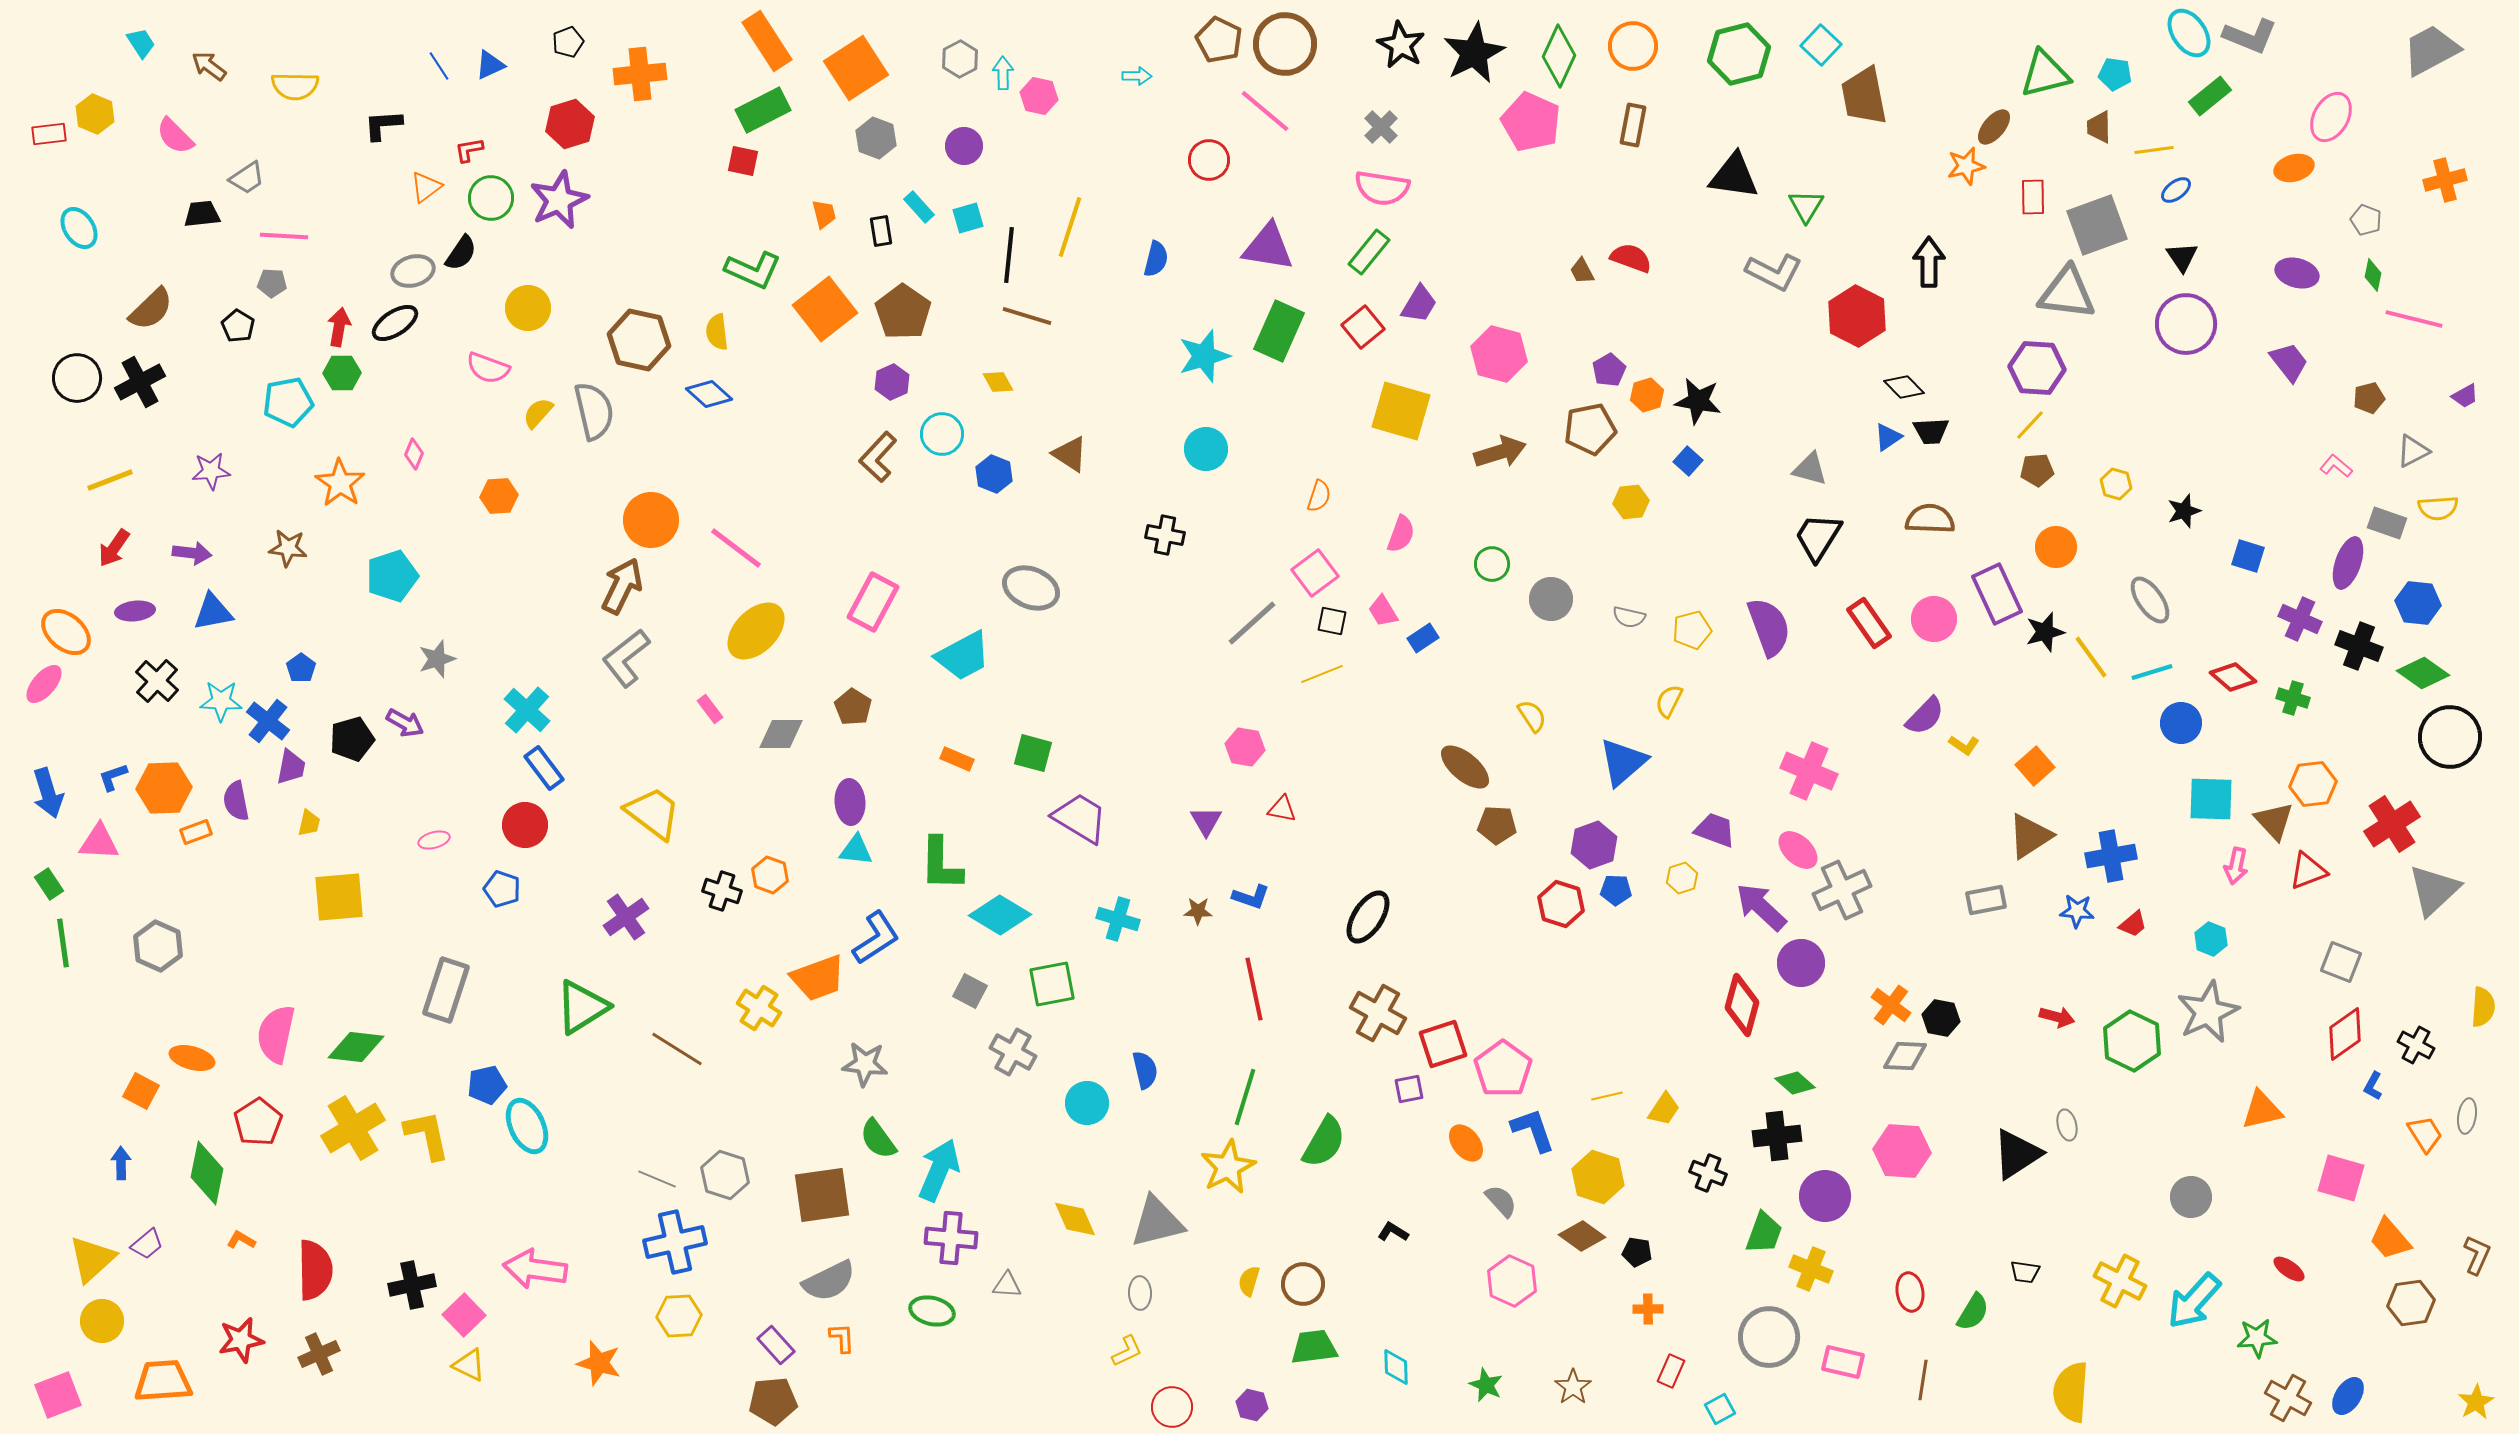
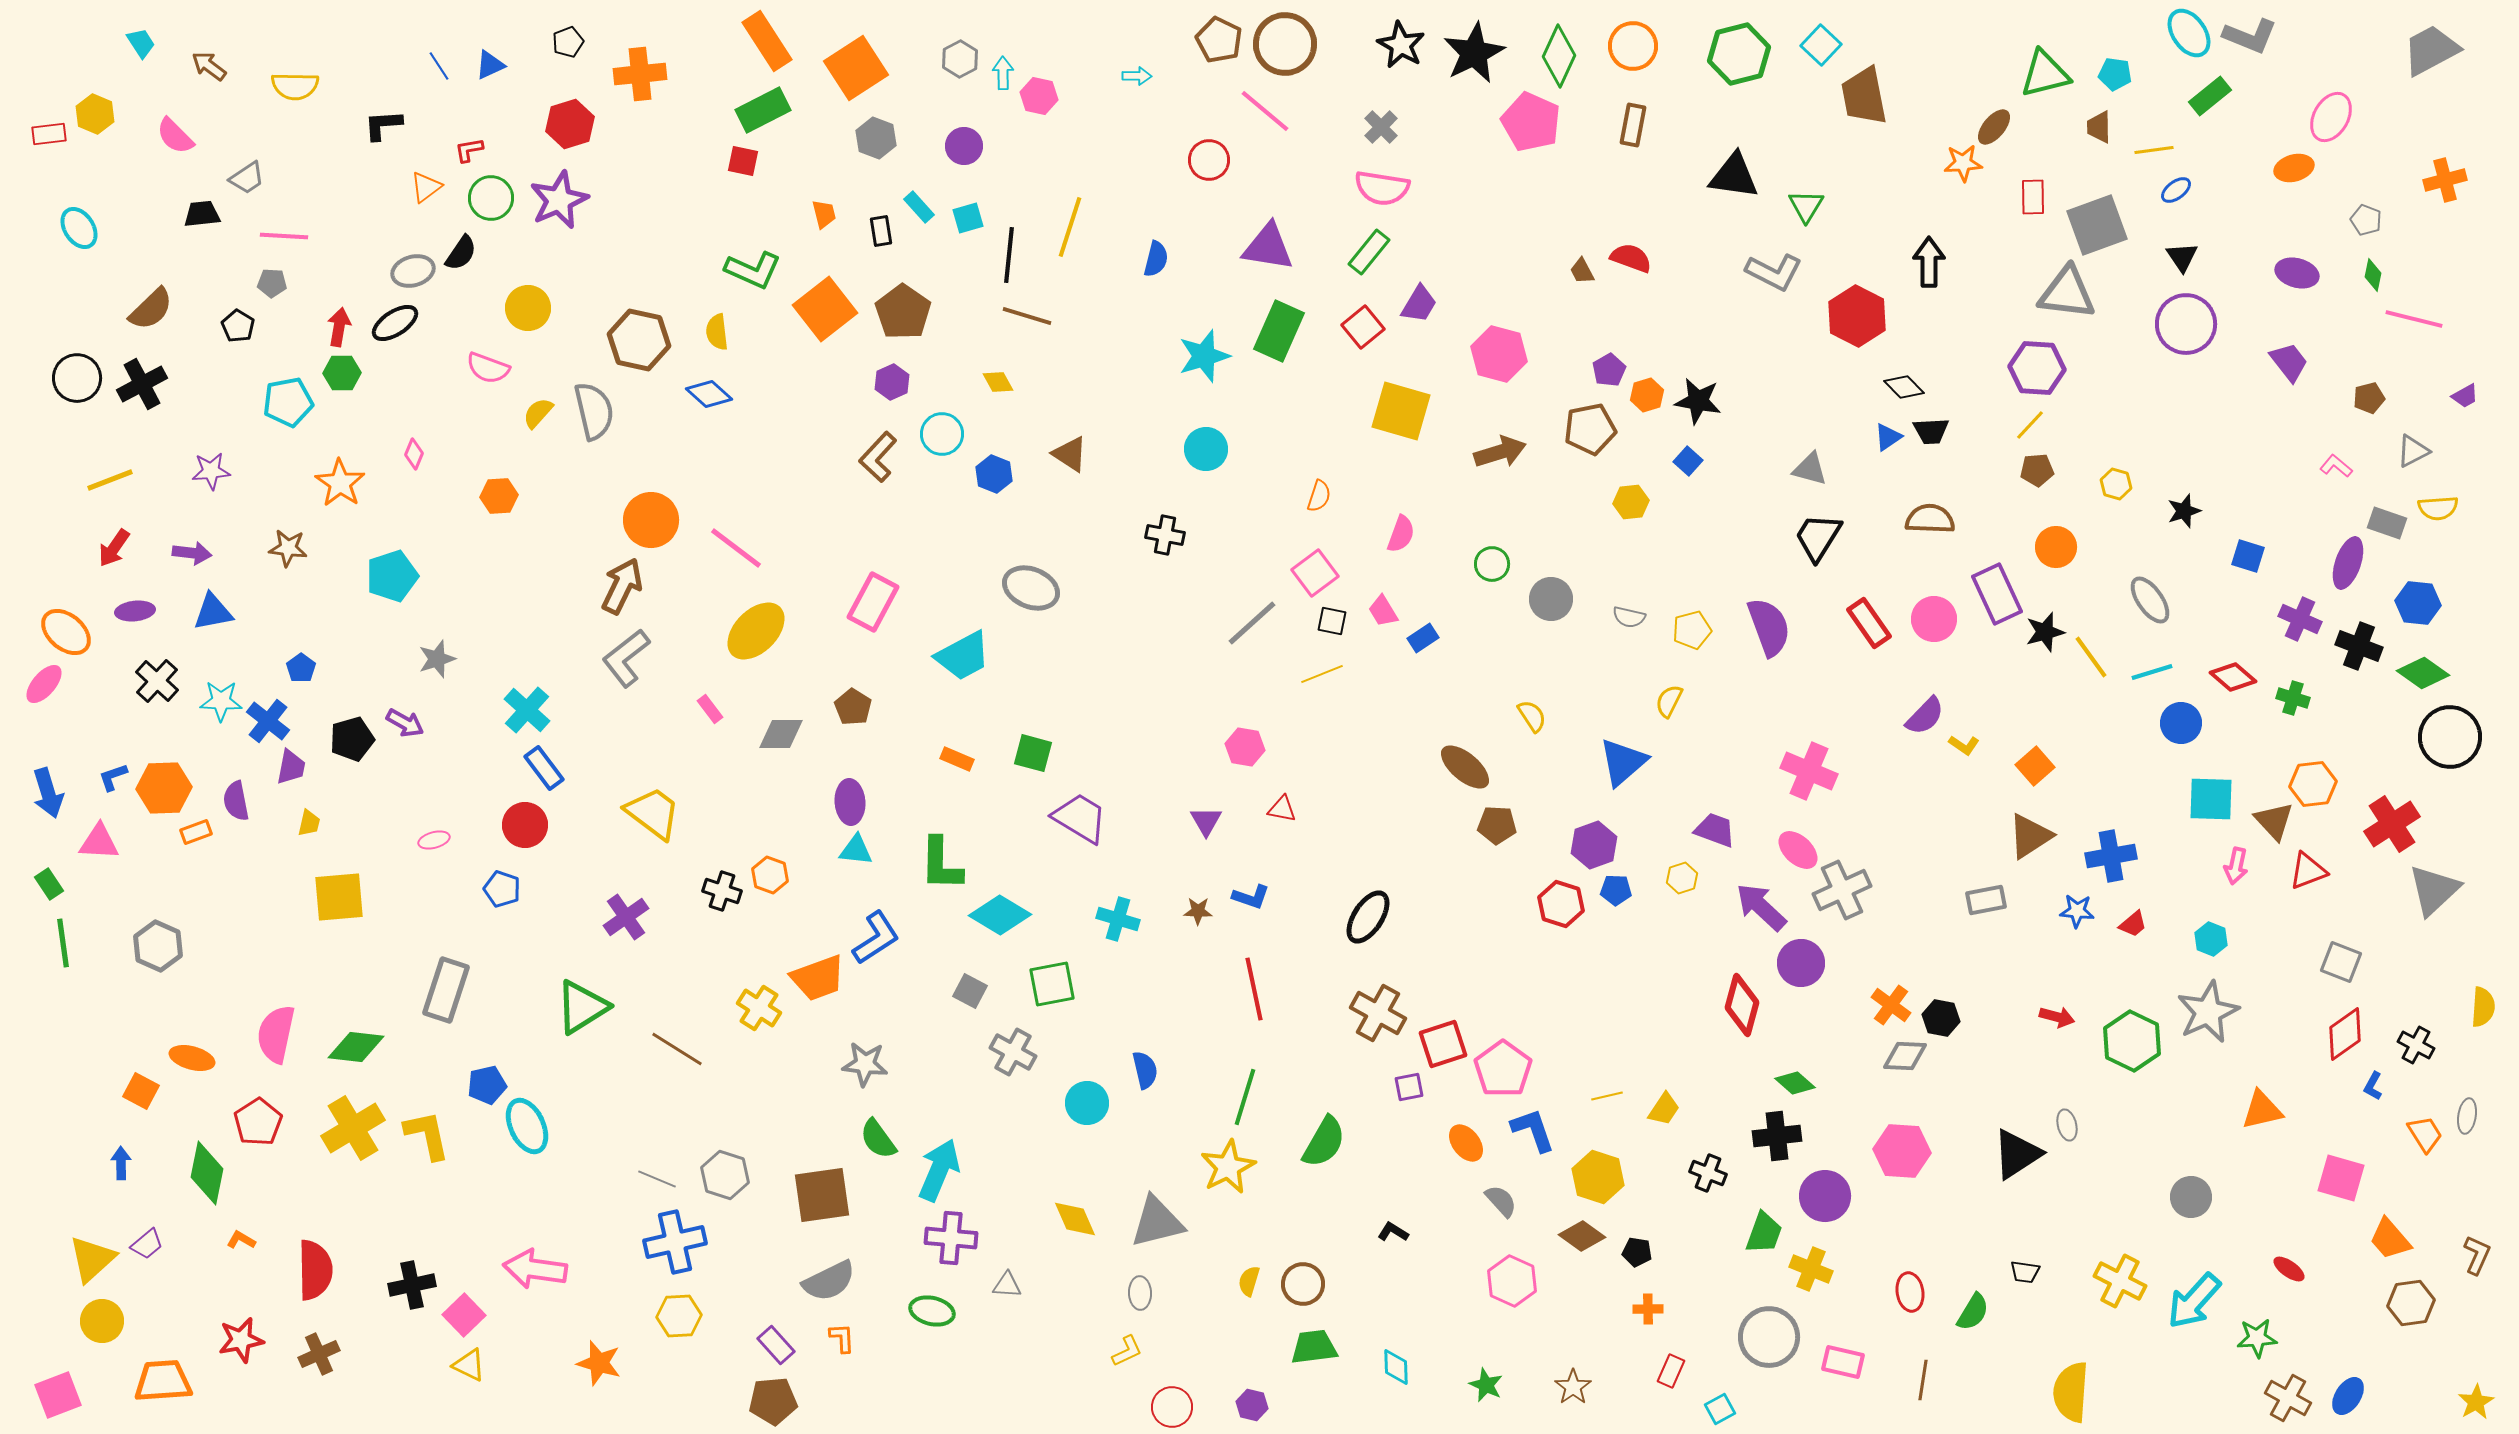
orange star at (1966, 166): moved 3 px left, 3 px up; rotated 9 degrees clockwise
black cross at (140, 382): moved 2 px right, 2 px down
purple square at (1409, 1089): moved 2 px up
